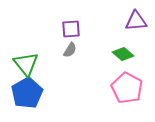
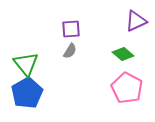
purple triangle: rotated 20 degrees counterclockwise
gray semicircle: moved 1 px down
